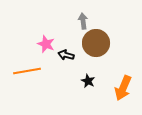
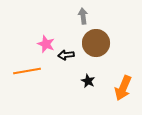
gray arrow: moved 5 px up
black arrow: rotated 21 degrees counterclockwise
